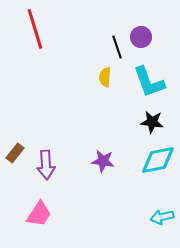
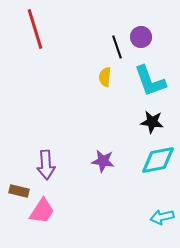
cyan L-shape: moved 1 px right, 1 px up
brown rectangle: moved 4 px right, 38 px down; rotated 66 degrees clockwise
pink trapezoid: moved 3 px right, 3 px up
